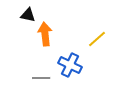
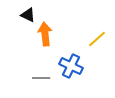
black triangle: rotated 14 degrees clockwise
blue cross: moved 1 px right, 1 px down
